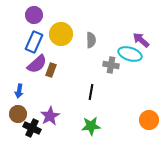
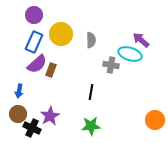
orange circle: moved 6 px right
